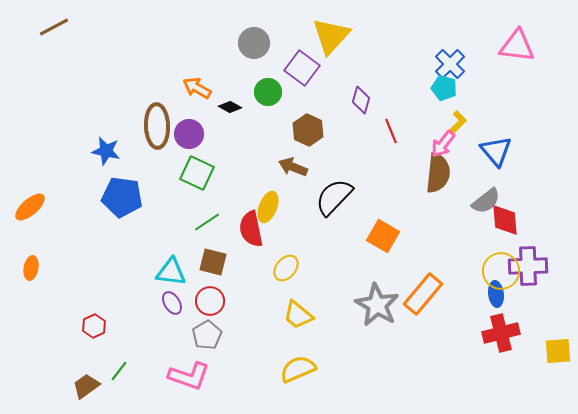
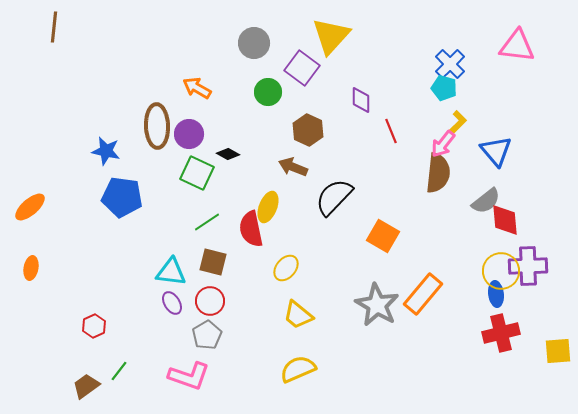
brown line at (54, 27): rotated 56 degrees counterclockwise
purple diamond at (361, 100): rotated 16 degrees counterclockwise
black diamond at (230, 107): moved 2 px left, 47 px down
